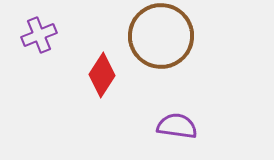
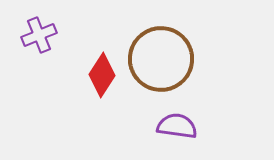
brown circle: moved 23 px down
